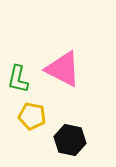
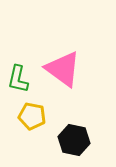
pink triangle: rotated 9 degrees clockwise
black hexagon: moved 4 px right
